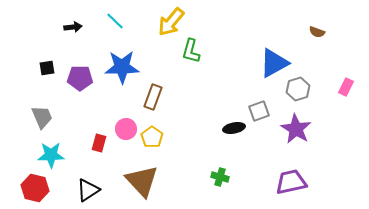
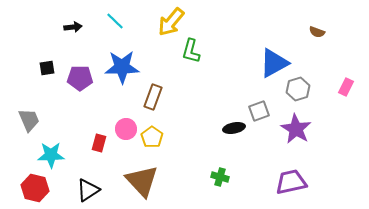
gray trapezoid: moved 13 px left, 3 px down
